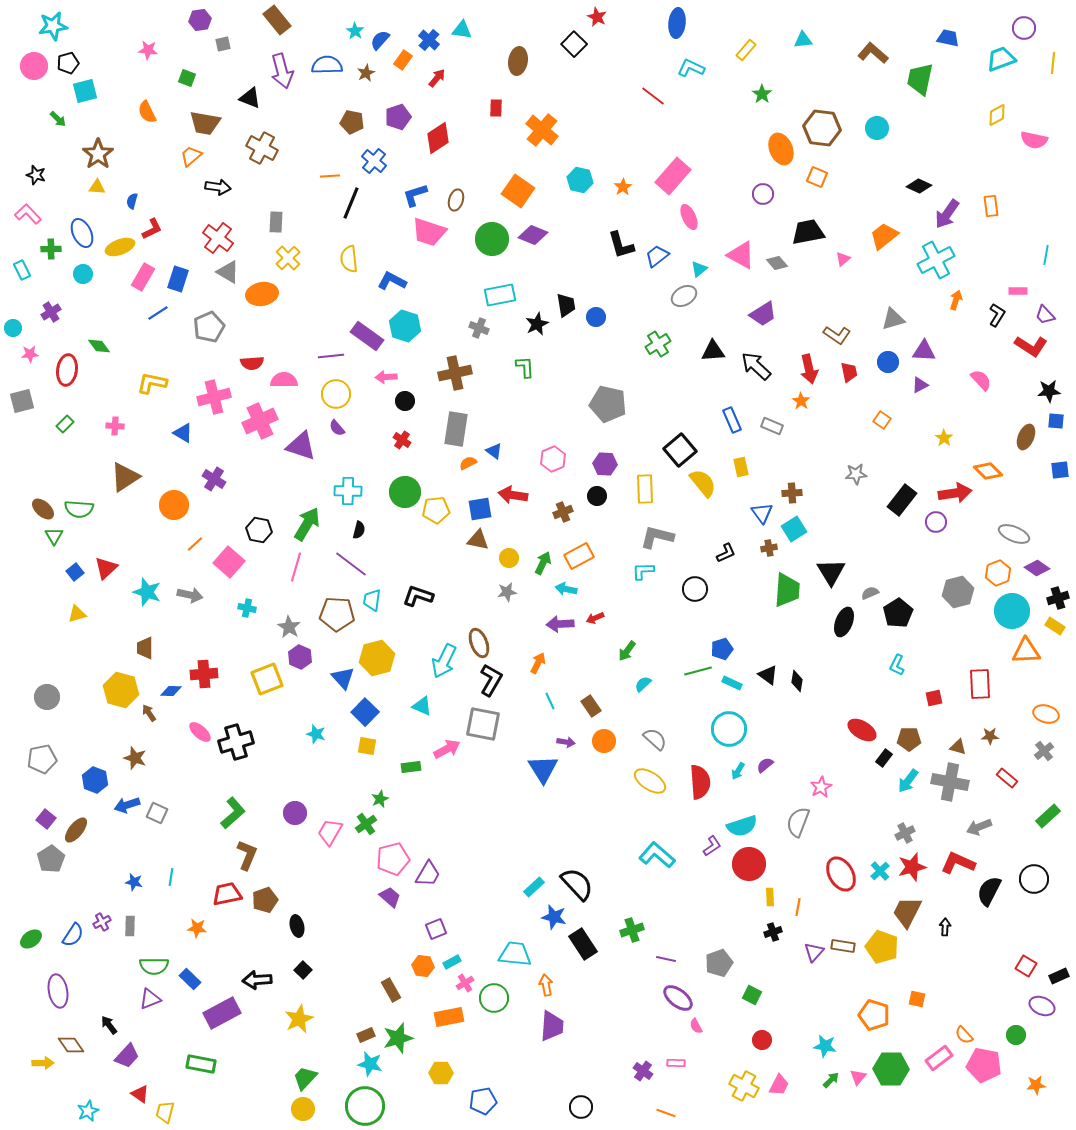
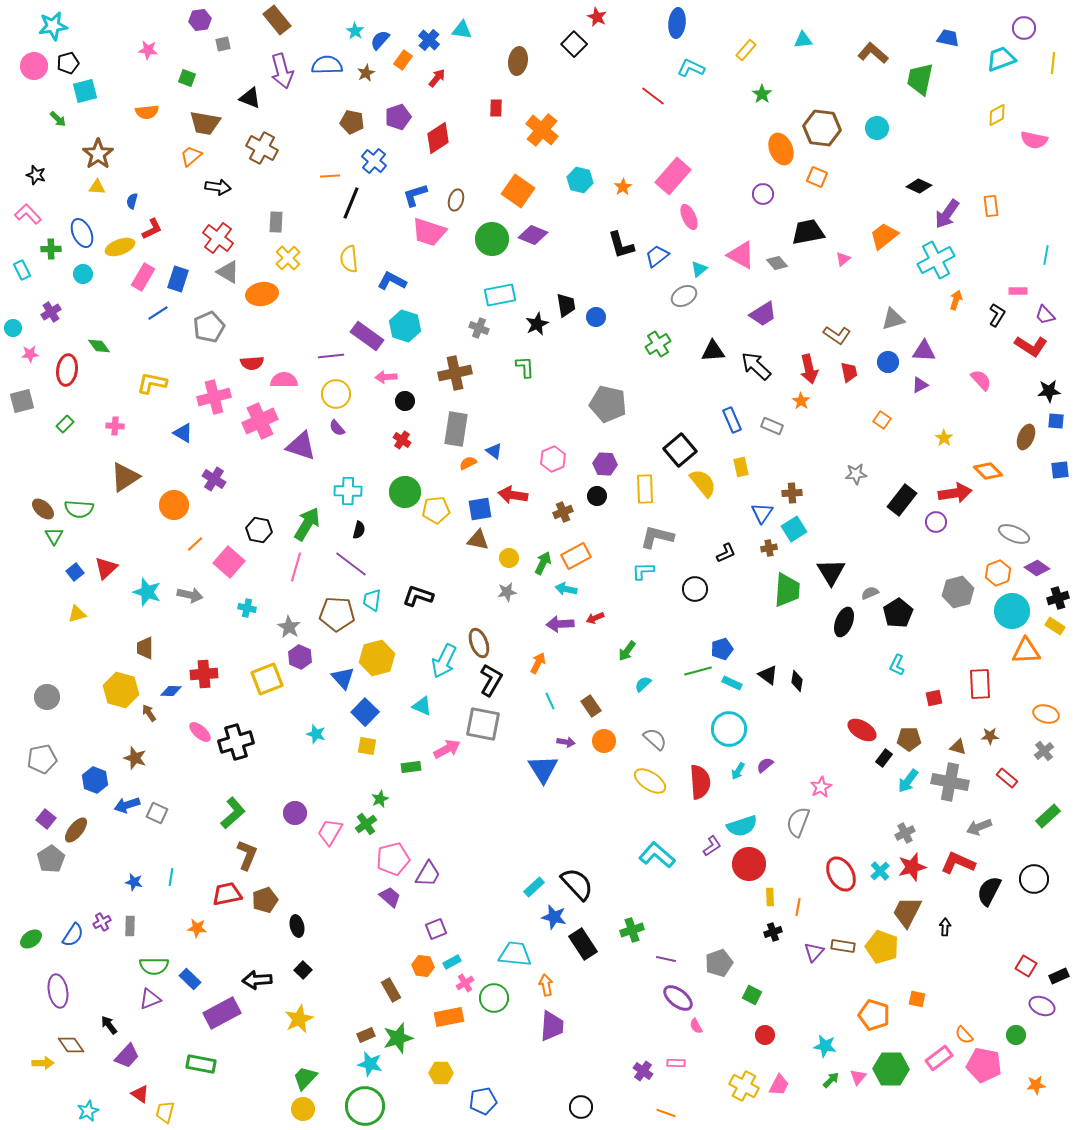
orange semicircle at (147, 112): rotated 70 degrees counterclockwise
blue triangle at (762, 513): rotated 10 degrees clockwise
orange rectangle at (579, 556): moved 3 px left
red circle at (762, 1040): moved 3 px right, 5 px up
